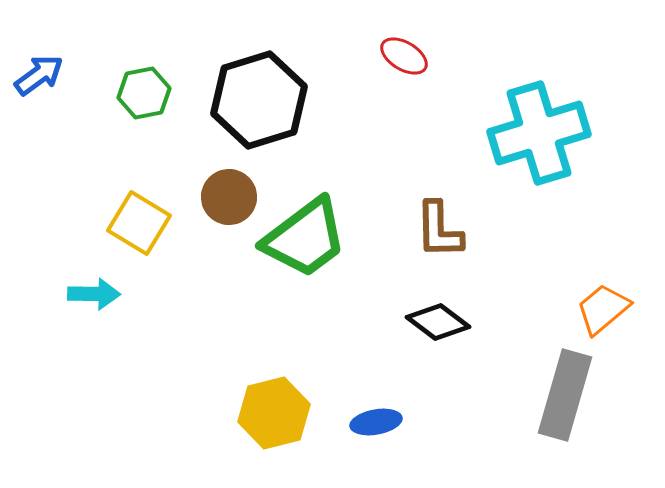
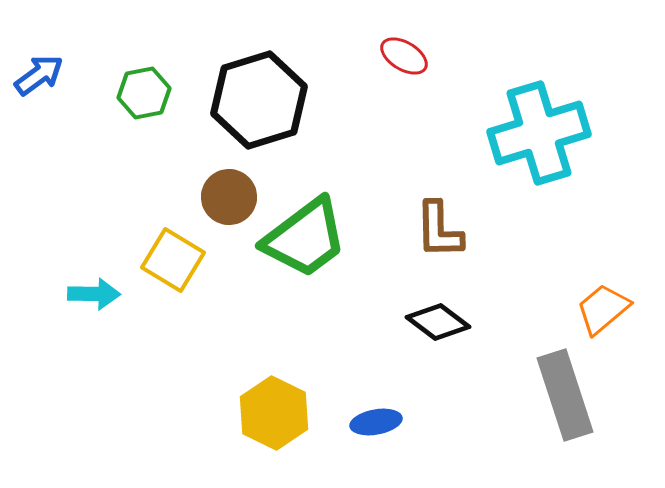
yellow square: moved 34 px right, 37 px down
gray rectangle: rotated 34 degrees counterclockwise
yellow hexagon: rotated 20 degrees counterclockwise
